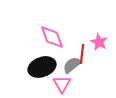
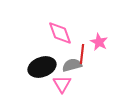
pink diamond: moved 8 px right, 4 px up
gray semicircle: rotated 24 degrees clockwise
